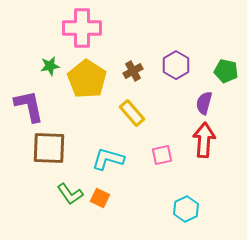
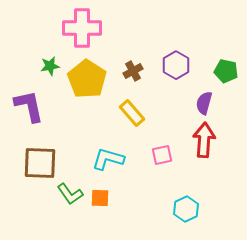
brown square: moved 9 px left, 15 px down
orange square: rotated 24 degrees counterclockwise
